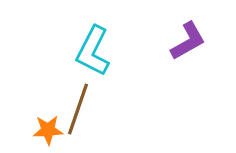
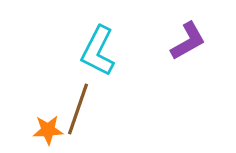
cyan L-shape: moved 5 px right
